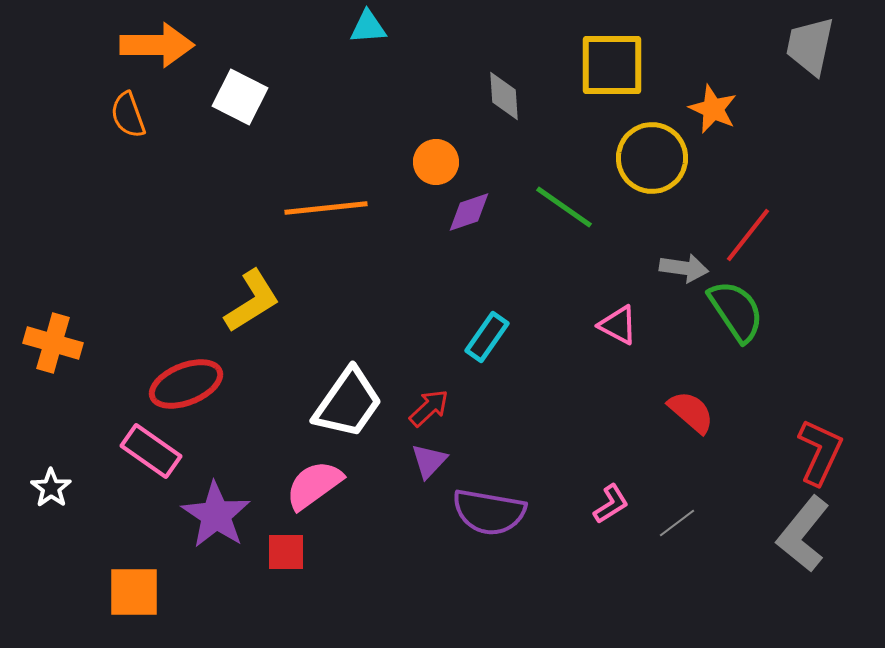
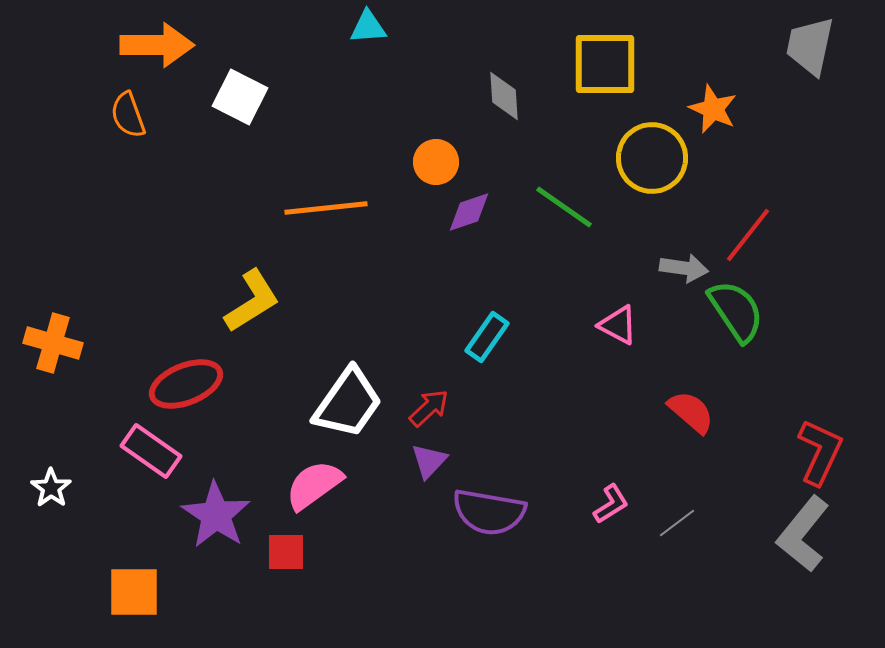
yellow square: moved 7 px left, 1 px up
